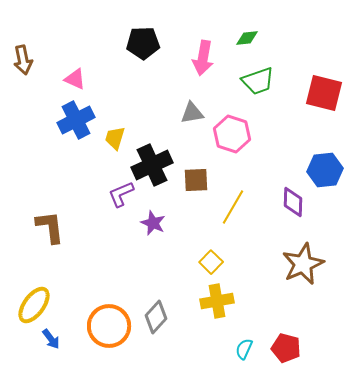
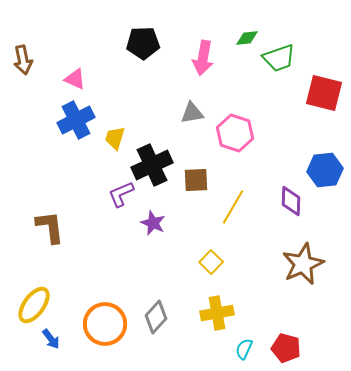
green trapezoid: moved 21 px right, 23 px up
pink hexagon: moved 3 px right, 1 px up
purple diamond: moved 2 px left, 1 px up
yellow cross: moved 12 px down
orange circle: moved 4 px left, 2 px up
